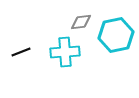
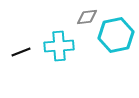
gray diamond: moved 6 px right, 5 px up
cyan cross: moved 6 px left, 6 px up
